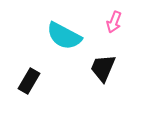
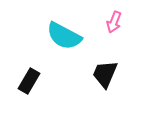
black trapezoid: moved 2 px right, 6 px down
